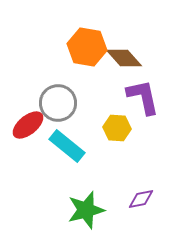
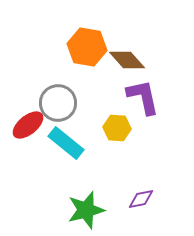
brown diamond: moved 3 px right, 2 px down
cyan rectangle: moved 1 px left, 3 px up
